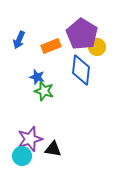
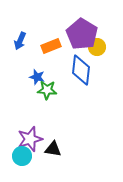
blue arrow: moved 1 px right, 1 px down
green star: moved 3 px right, 1 px up; rotated 12 degrees counterclockwise
